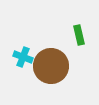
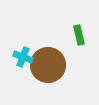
brown circle: moved 3 px left, 1 px up
